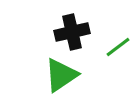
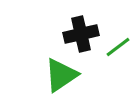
black cross: moved 9 px right, 2 px down
